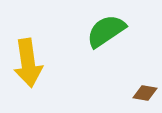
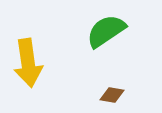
brown diamond: moved 33 px left, 2 px down
